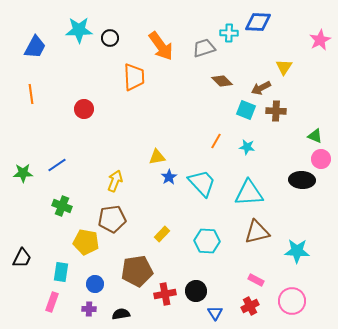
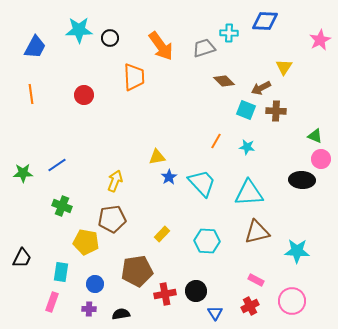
blue diamond at (258, 22): moved 7 px right, 1 px up
brown diamond at (222, 81): moved 2 px right
red circle at (84, 109): moved 14 px up
